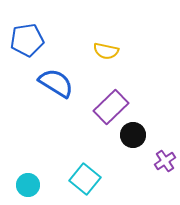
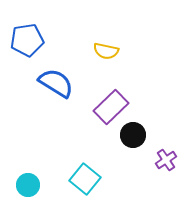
purple cross: moved 1 px right, 1 px up
